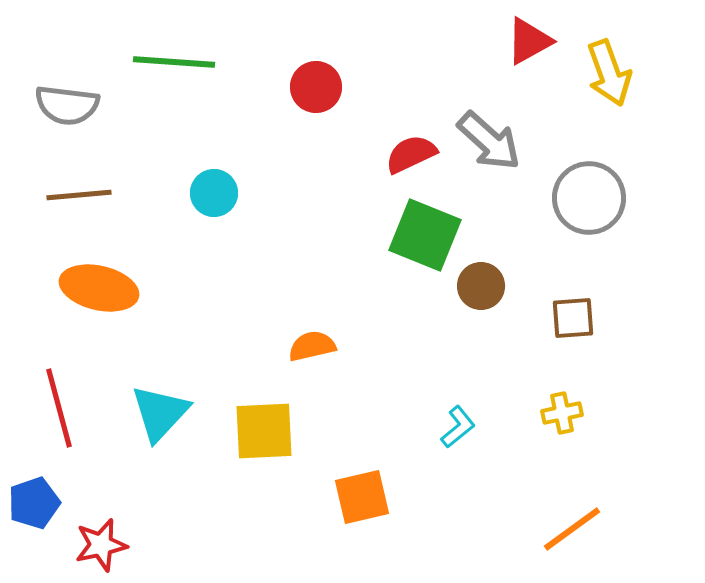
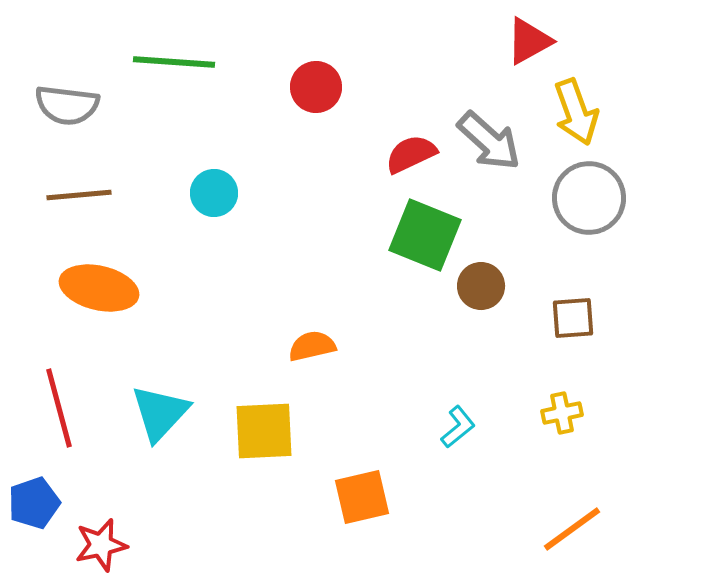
yellow arrow: moved 33 px left, 39 px down
